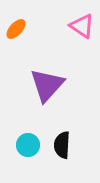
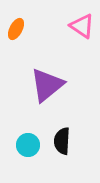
orange ellipse: rotated 15 degrees counterclockwise
purple triangle: rotated 9 degrees clockwise
black semicircle: moved 4 px up
